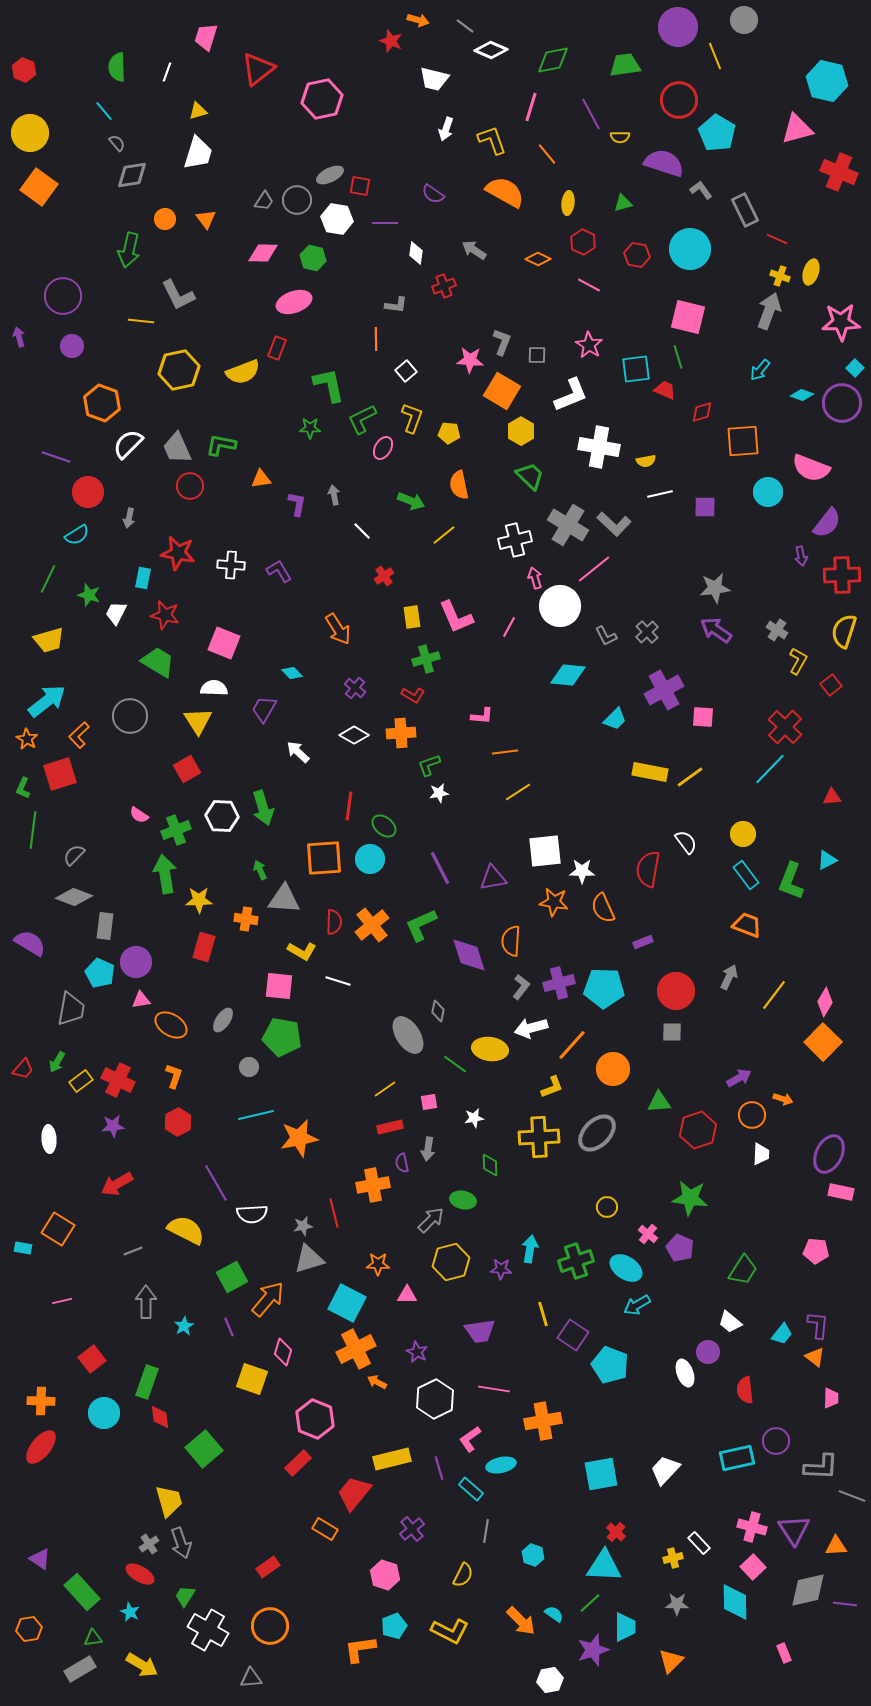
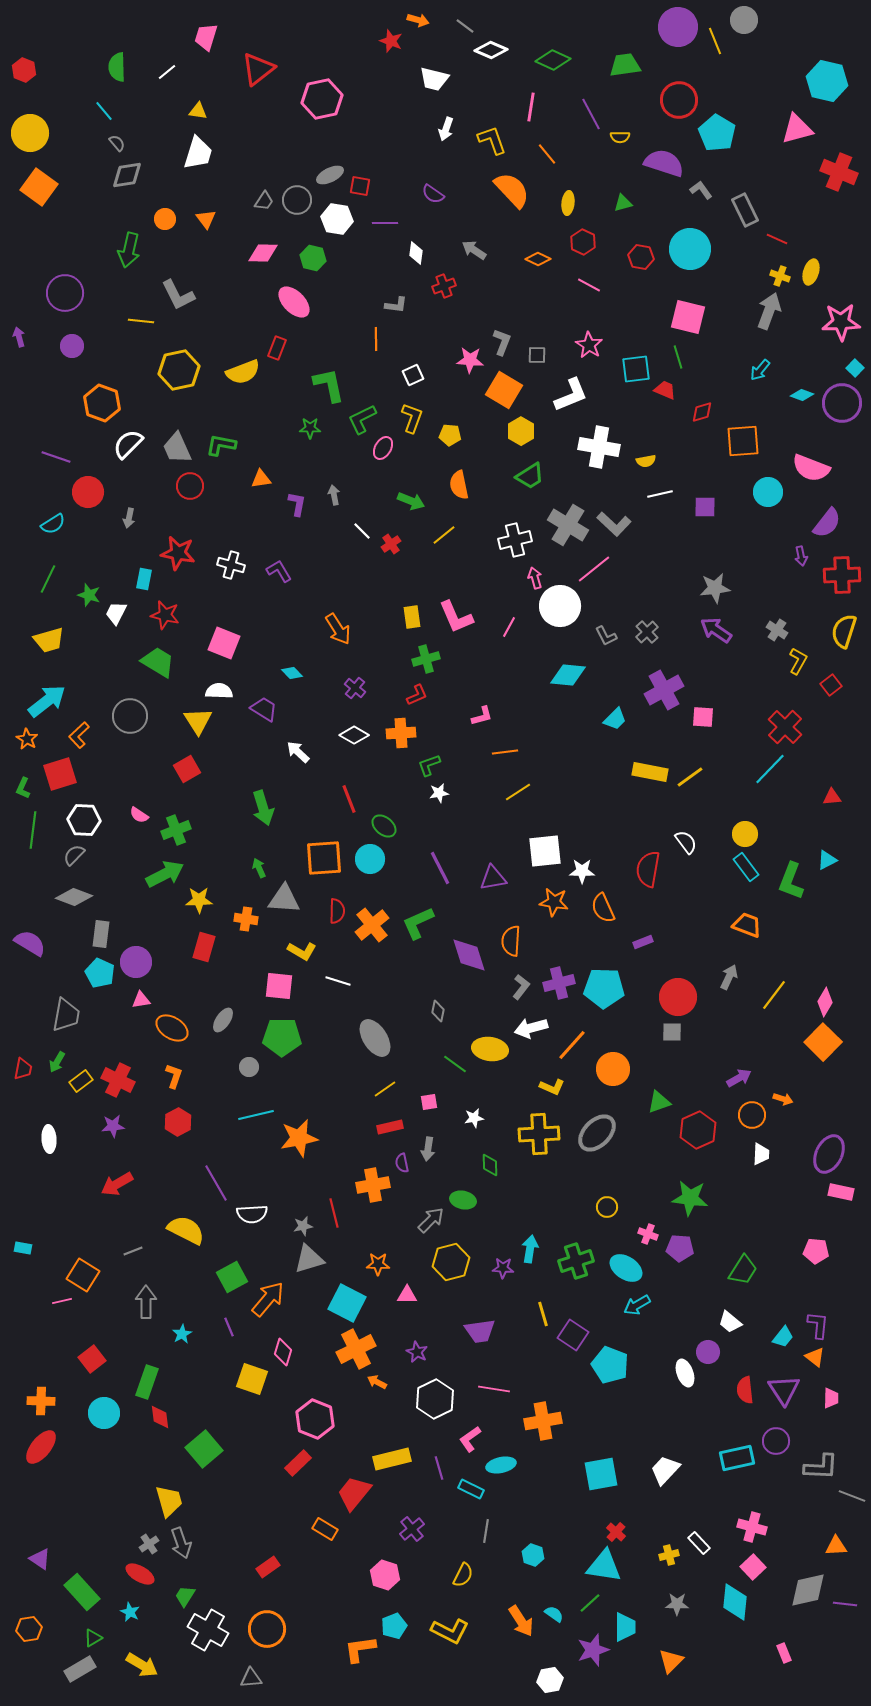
yellow line at (715, 56): moved 15 px up
green diamond at (553, 60): rotated 36 degrees clockwise
white line at (167, 72): rotated 30 degrees clockwise
pink line at (531, 107): rotated 8 degrees counterclockwise
yellow triangle at (198, 111): rotated 24 degrees clockwise
gray diamond at (132, 175): moved 5 px left
orange semicircle at (505, 192): moved 7 px right, 2 px up; rotated 18 degrees clockwise
red hexagon at (637, 255): moved 4 px right, 2 px down
purple circle at (63, 296): moved 2 px right, 3 px up
pink ellipse at (294, 302): rotated 64 degrees clockwise
white square at (406, 371): moved 7 px right, 4 px down; rotated 15 degrees clockwise
orange square at (502, 391): moved 2 px right, 1 px up
yellow pentagon at (449, 433): moved 1 px right, 2 px down
green trapezoid at (530, 476): rotated 104 degrees clockwise
cyan semicircle at (77, 535): moved 24 px left, 11 px up
white cross at (231, 565): rotated 12 degrees clockwise
red cross at (384, 576): moved 7 px right, 32 px up
cyan rectangle at (143, 578): moved 1 px right, 1 px down
white semicircle at (214, 688): moved 5 px right, 3 px down
red L-shape at (413, 695): moved 4 px right; rotated 55 degrees counterclockwise
purple trapezoid at (264, 709): rotated 92 degrees clockwise
pink L-shape at (482, 716): rotated 20 degrees counterclockwise
red line at (349, 806): moved 7 px up; rotated 28 degrees counterclockwise
white hexagon at (222, 816): moved 138 px left, 4 px down
yellow circle at (743, 834): moved 2 px right
green arrow at (260, 870): moved 1 px left, 2 px up
green arrow at (165, 874): rotated 72 degrees clockwise
cyan rectangle at (746, 875): moved 8 px up
red semicircle at (334, 922): moved 3 px right, 11 px up
green L-shape at (421, 925): moved 3 px left, 2 px up
gray rectangle at (105, 926): moved 4 px left, 8 px down
red circle at (676, 991): moved 2 px right, 6 px down
gray trapezoid at (71, 1009): moved 5 px left, 6 px down
orange ellipse at (171, 1025): moved 1 px right, 3 px down
gray ellipse at (408, 1035): moved 33 px left, 3 px down
green pentagon at (282, 1037): rotated 9 degrees counterclockwise
red trapezoid at (23, 1069): rotated 30 degrees counterclockwise
yellow L-shape at (552, 1087): rotated 45 degrees clockwise
green triangle at (659, 1102): rotated 15 degrees counterclockwise
red hexagon at (698, 1130): rotated 6 degrees counterclockwise
yellow cross at (539, 1137): moved 3 px up
orange square at (58, 1229): moved 25 px right, 46 px down
pink cross at (648, 1234): rotated 18 degrees counterclockwise
purple pentagon at (680, 1248): rotated 20 degrees counterclockwise
purple star at (501, 1269): moved 2 px right, 1 px up
cyan star at (184, 1326): moved 2 px left, 8 px down
cyan trapezoid at (782, 1334): moved 1 px right, 3 px down
cyan rectangle at (471, 1489): rotated 15 degrees counterclockwise
purple triangle at (794, 1530): moved 10 px left, 140 px up
yellow cross at (673, 1558): moved 4 px left, 3 px up
cyan triangle at (604, 1566): rotated 6 degrees clockwise
cyan diamond at (735, 1602): rotated 6 degrees clockwise
orange arrow at (521, 1621): rotated 12 degrees clockwise
orange circle at (270, 1626): moved 3 px left, 3 px down
green triangle at (93, 1638): rotated 24 degrees counterclockwise
